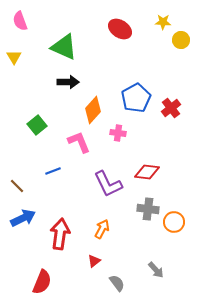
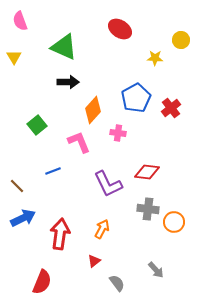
yellow star: moved 8 px left, 36 px down
